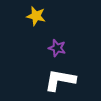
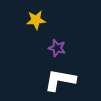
yellow star: moved 4 px down; rotated 18 degrees counterclockwise
